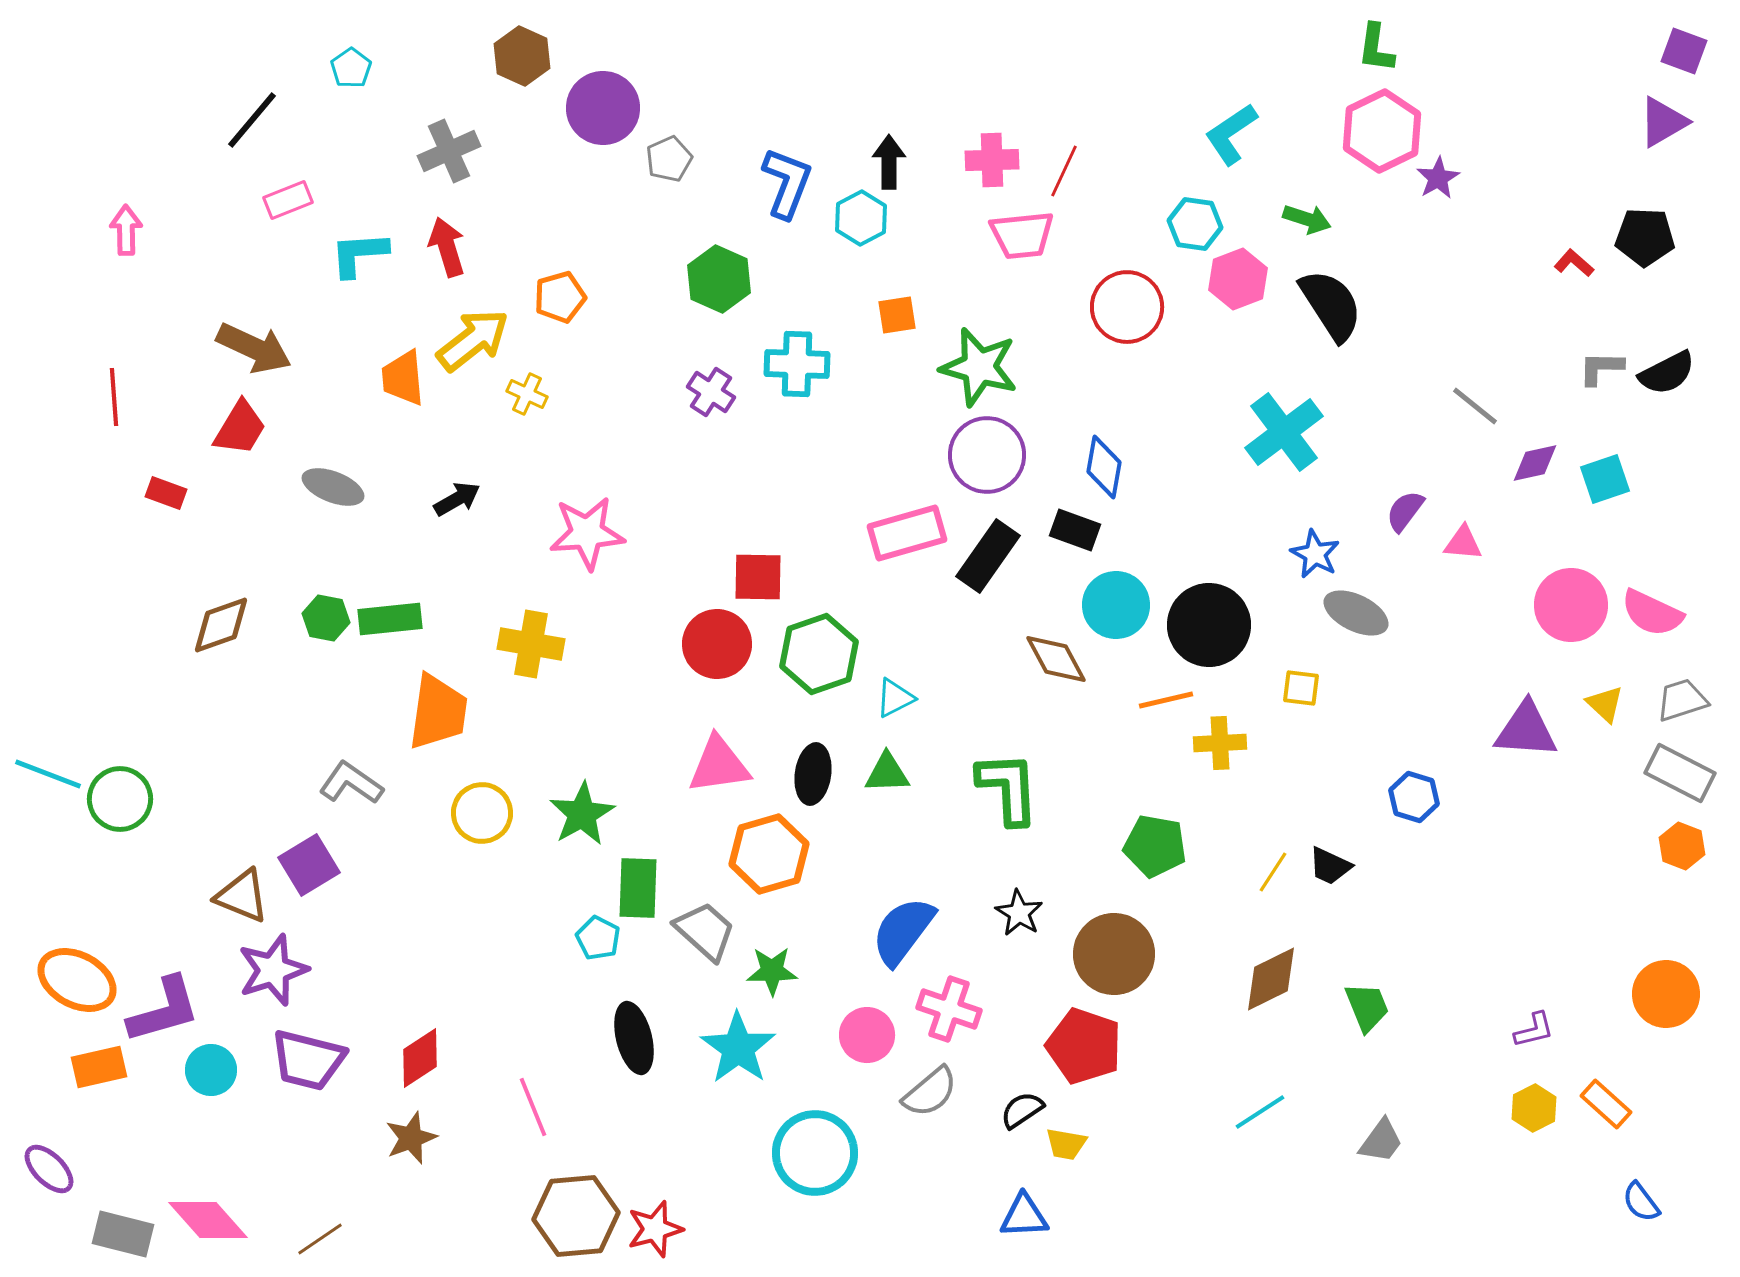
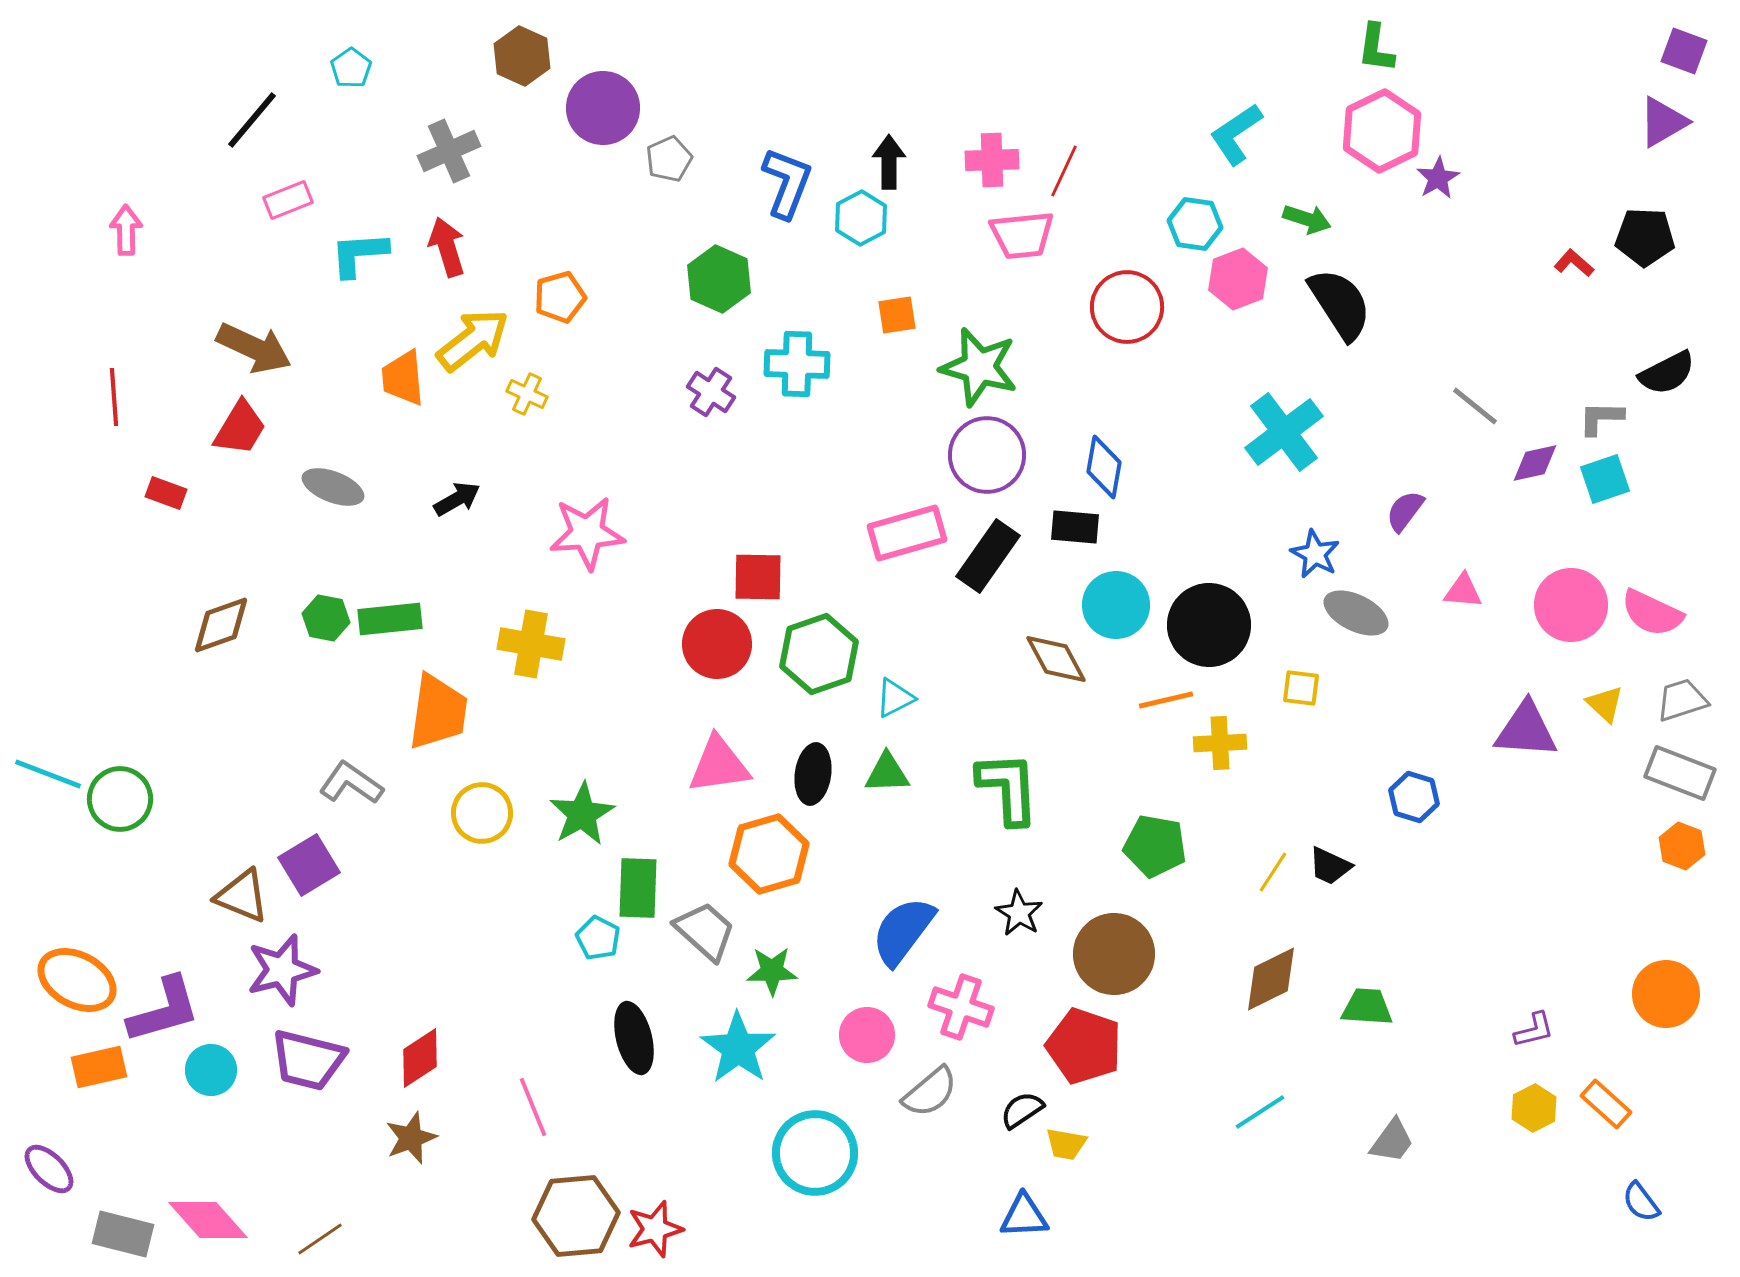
cyan L-shape at (1231, 134): moved 5 px right
black semicircle at (1331, 305): moved 9 px right, 1 px up
gray L-shape at (1601, 368): moved 50 px down
black rectangle at (1075, 530): moved 3 px up; rotated 15 degrees counterclockwise
pink triangle at (1463, 543): moved 48 px down
gray rectangle at (1680, 773): rotated 6 degrees counterclockwise
purple star at (273, 970): moved 9 px right; rotated 4 degrees clockwise
green trapezoid at (1367, 1007): rotated 64 degrees counterclockwise
pink cross at (949, 1009): moved 12 px right, 2 px up
gray trapezoid at (1381, 1141): moved 11 px right
